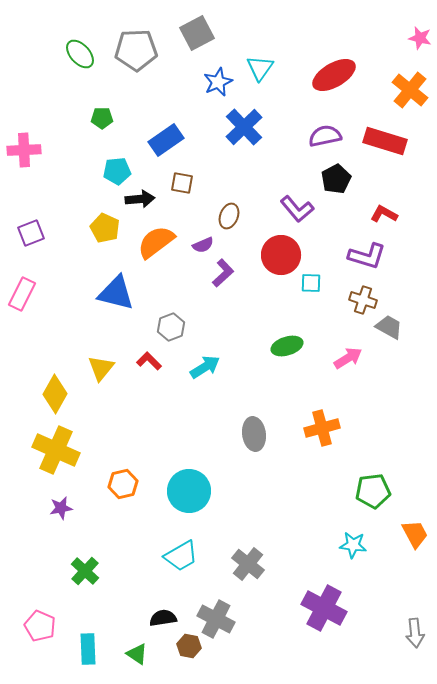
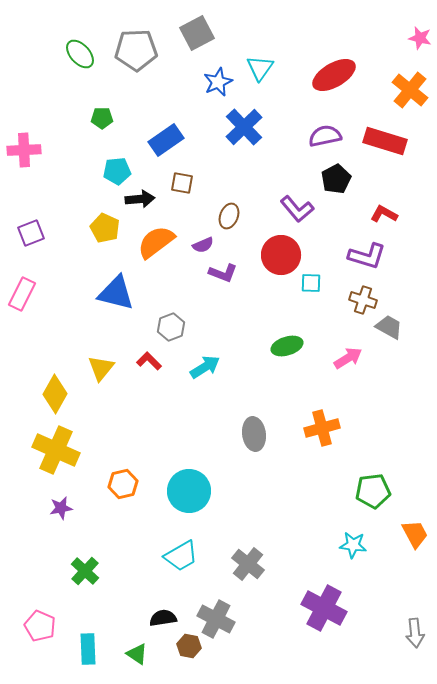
purple L-shape at (223, 273): rotated 64 degrees clockwise
